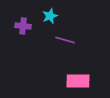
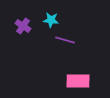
cyan star: moved 1 px right, 4 px down; rotated 28 degrees clockwise
purple cross: rotated 28 degrees clockwise
